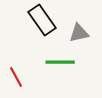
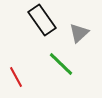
gray triangle: rotated 30 degrees counterclockwise
green line: moved 1 px right, 2 px down; rotated 44 degrees clockwise
